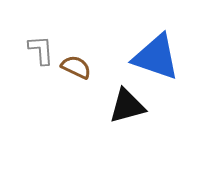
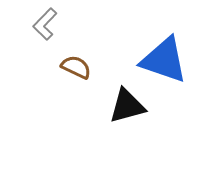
gray L-shape: moved 4 px right, 26 px up; rotated 132 degrees counterclockwise
blue triangle: moved 8 px right, 3 px down
